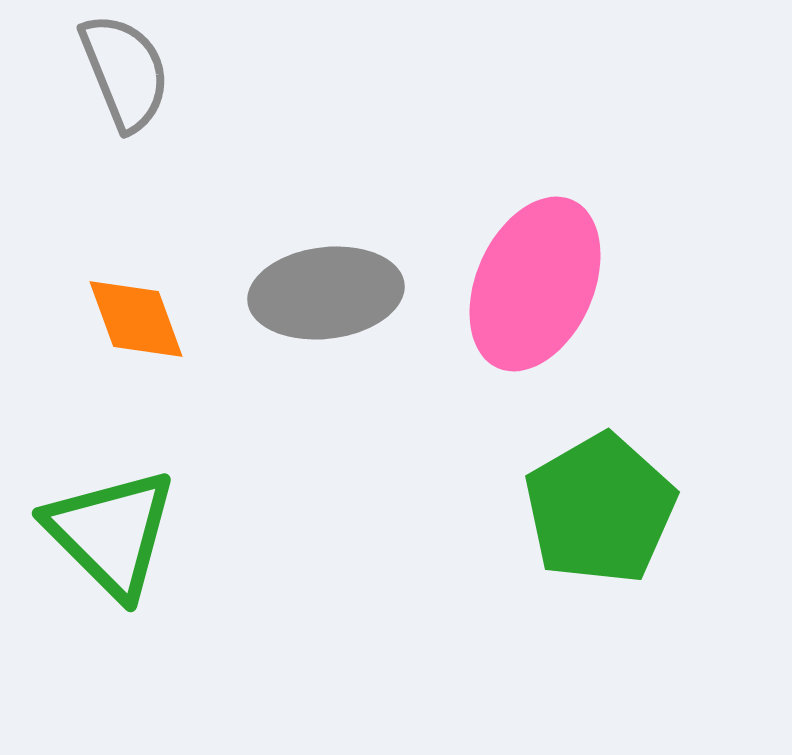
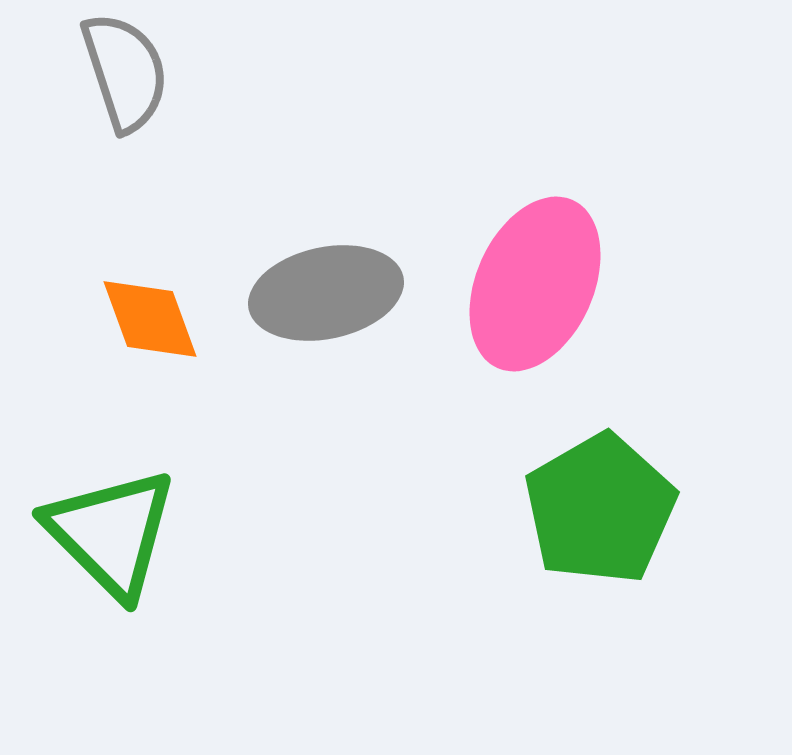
gray semicircle: rotated 4 degrees clockwise
gray ellipse: rotated 5 degrees counterclockwise
orange diamond: moved 14 px right
